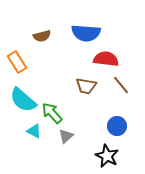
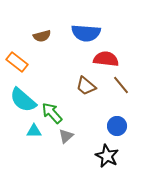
orange rectangle: rotated 20 degrees counterclockwise
brown trapezoid: rotated 30 degrees clockwise
cyan triangle: rotated 28 degrees counterclockwise
